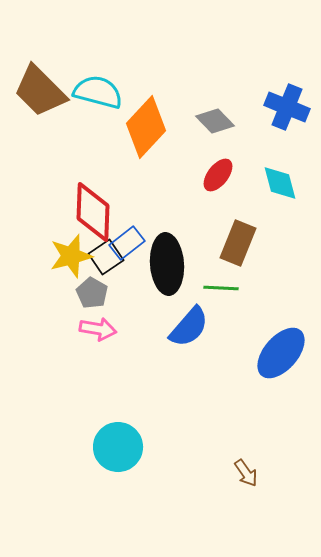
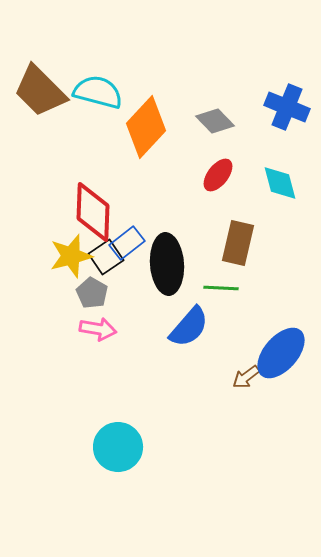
brown rectangle: rotated 9 degrees counterclockwise
brown arrow: moved 96 px up; rotated 88 degrees clockwise
